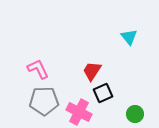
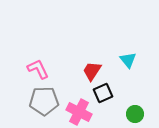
cyan triangle: moved 1 px left, 23 px down
